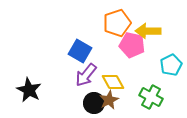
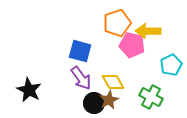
blue square: rotated 15 degrees counterclockwise
purple arrow: moved 5 px left, 3 px down; rotated 75 degrees counterclockwise
